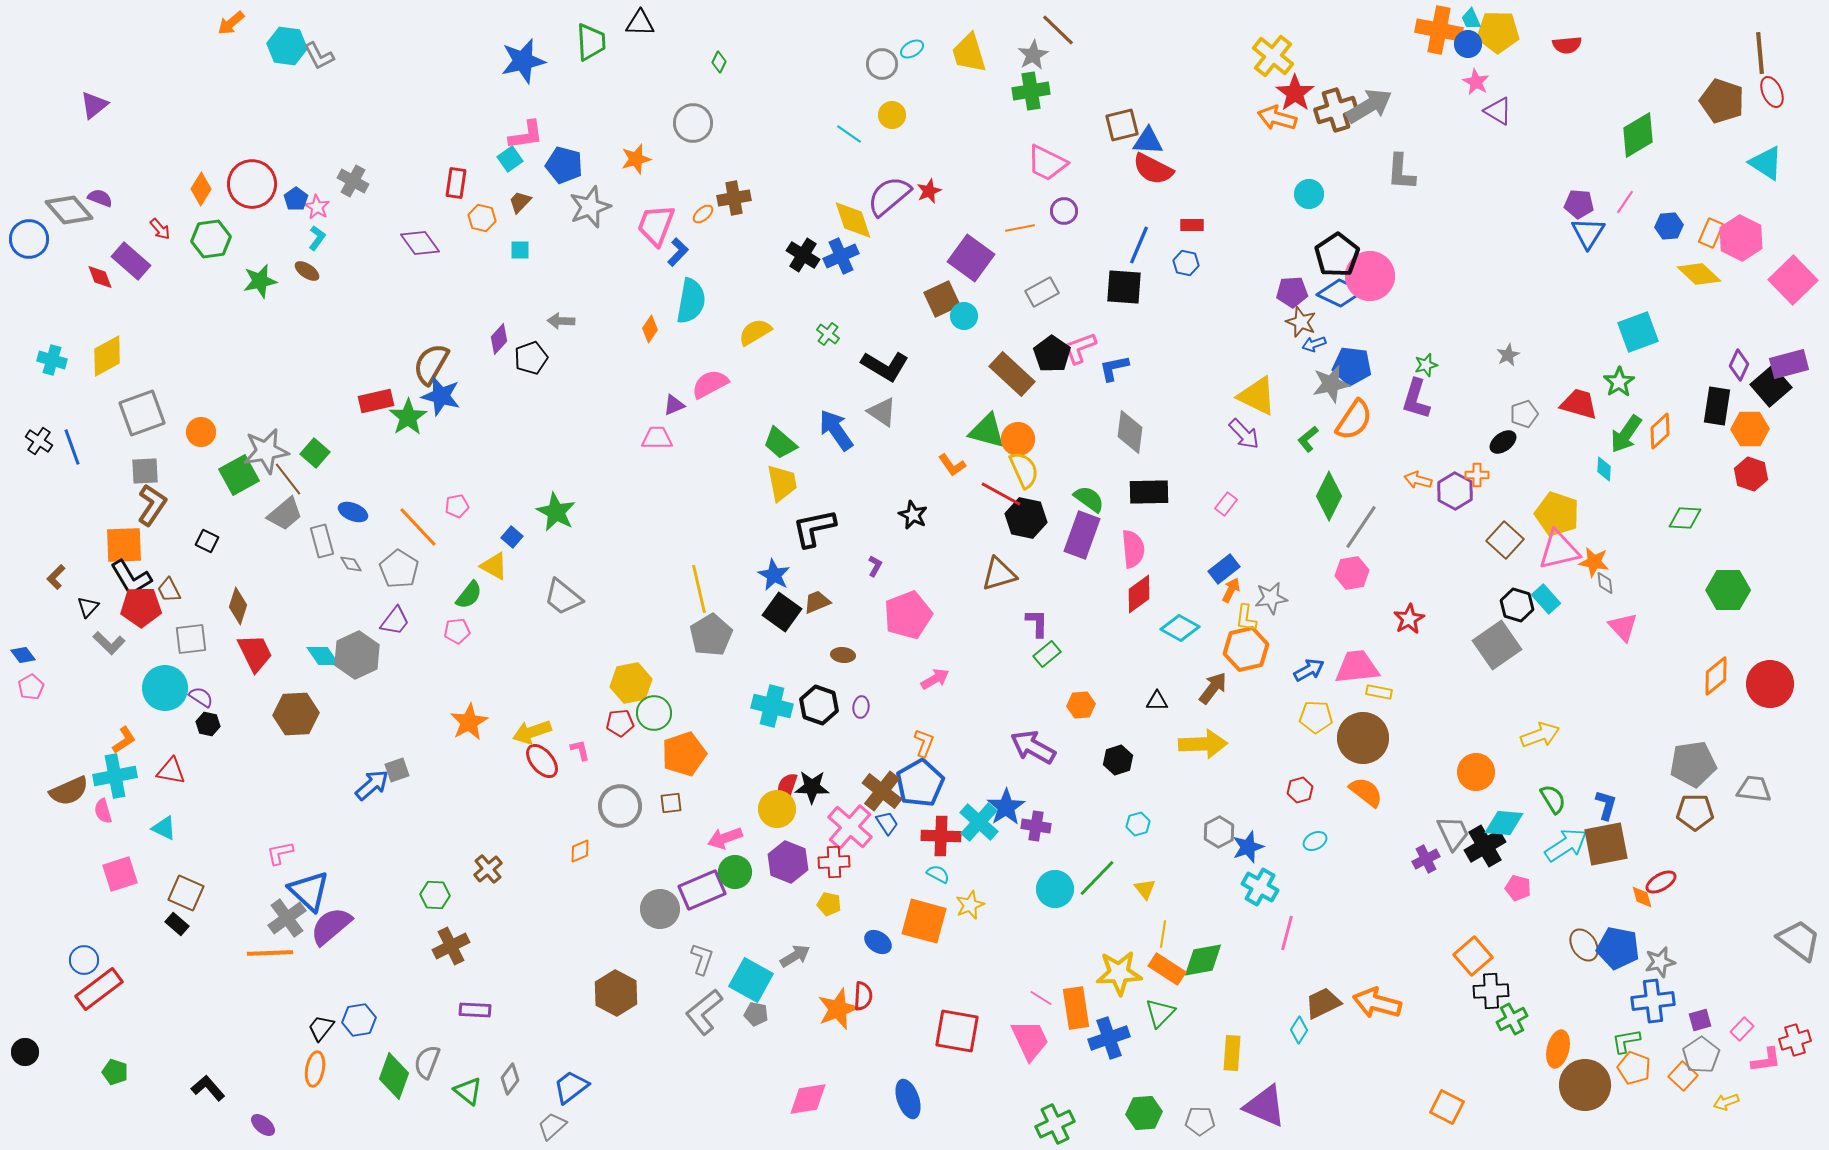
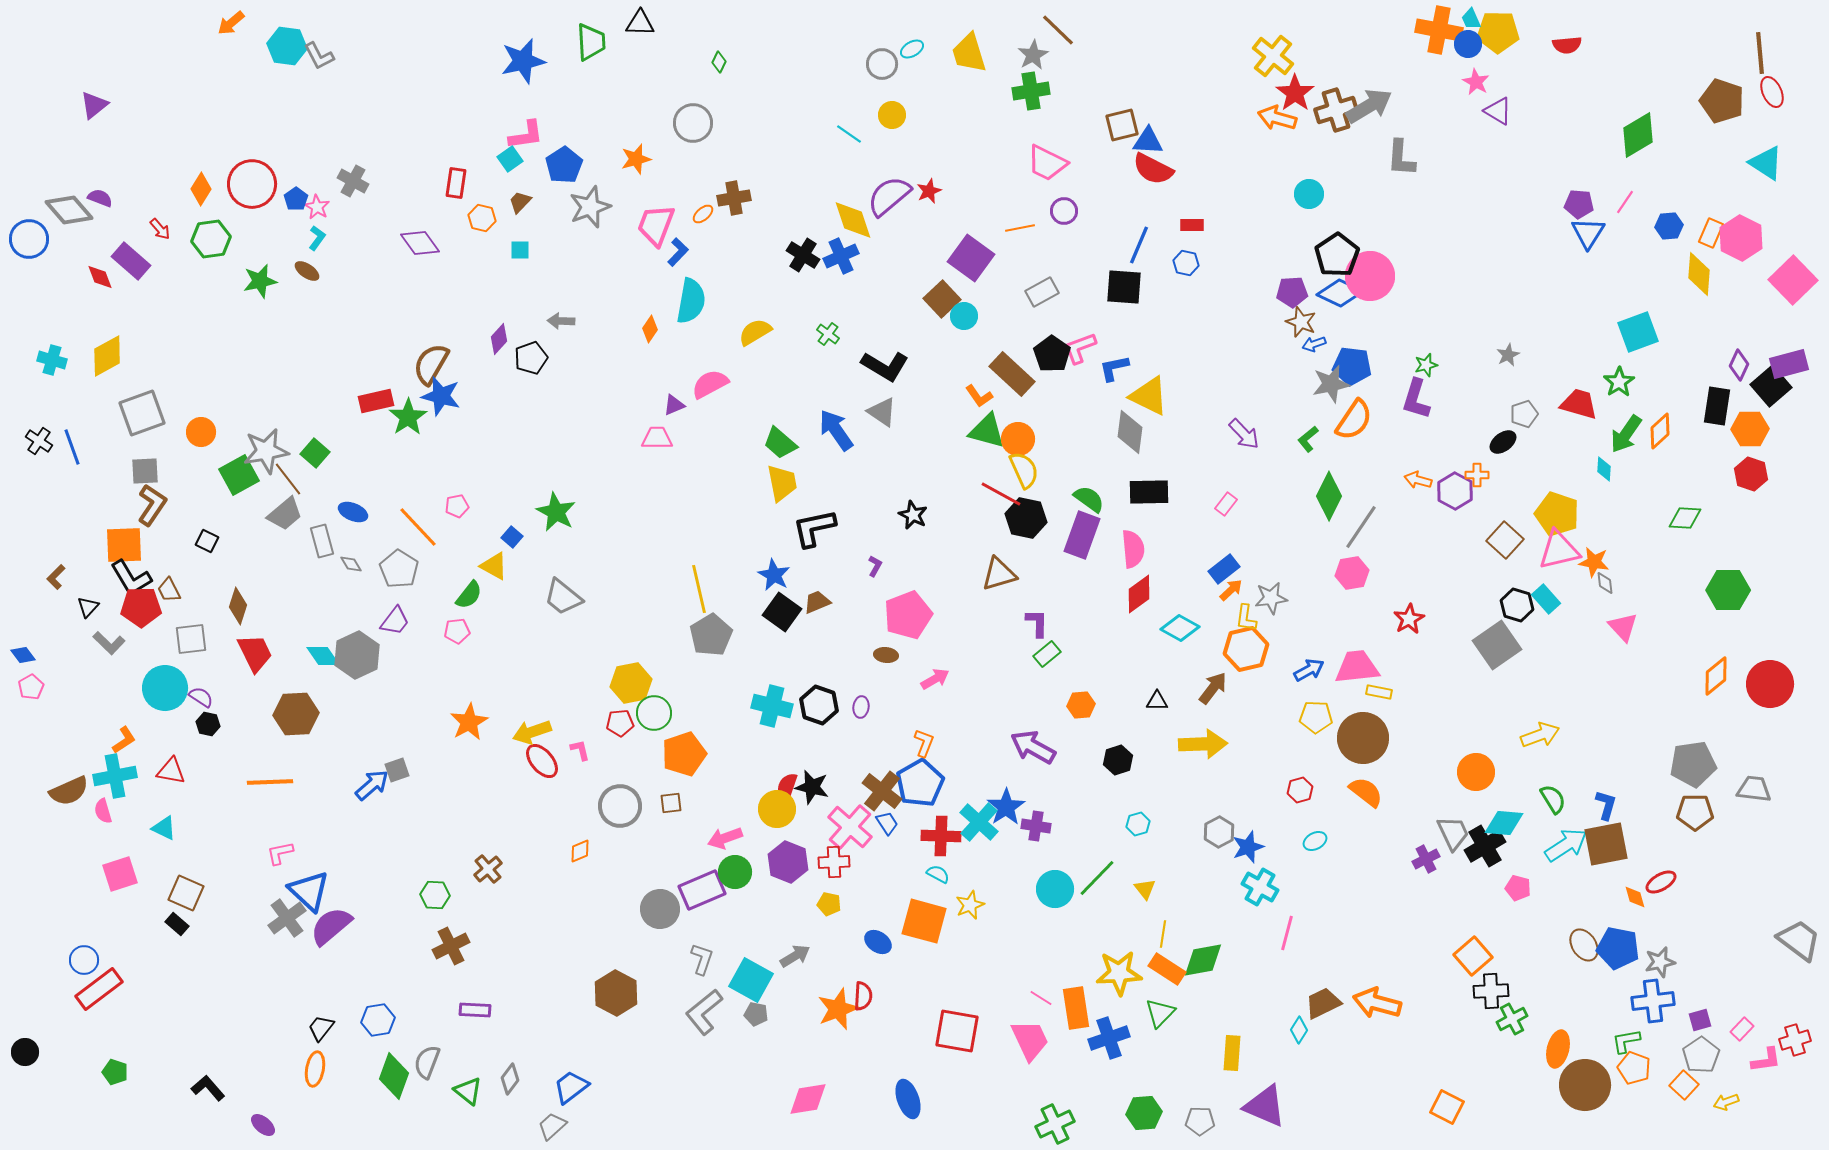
blue pentagon at (564, 165): rotated 24 degrees clockwise
gray L-shape at (1401, 172): moved 14 px up
yellow diamond at (1699, 274): rotated 51 degrees clockwise
brown square at (942, 299): rotated 18 degrees counterclockwise
yellow triangle at (1257, 396): moved 108 px left
orange L-shape at (952, 465): moved 27 px right, 69 px up
orange arrow at (1231, 590): rotated 20 degrees clockwise
brown ellipse at (843, 655): moved 43 px right
black star at (812, 787): rotated 12 degrees clockwise
orange diamond at (1642, 897): moved 7 px left
orange line at (270, 953): moved 171 px up
blue hexagon at (359, 1020): moved 19 px right
orange square at (1683, 1076): moved 1 px right, 9 px down
